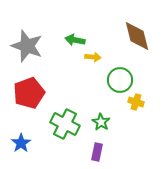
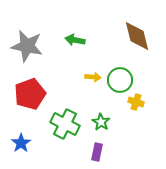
gray star: rotated 8 degrees counterclockwise
yellow arrow: moved 20 px down
red pentagon: moved 1 px right, 1 px down
